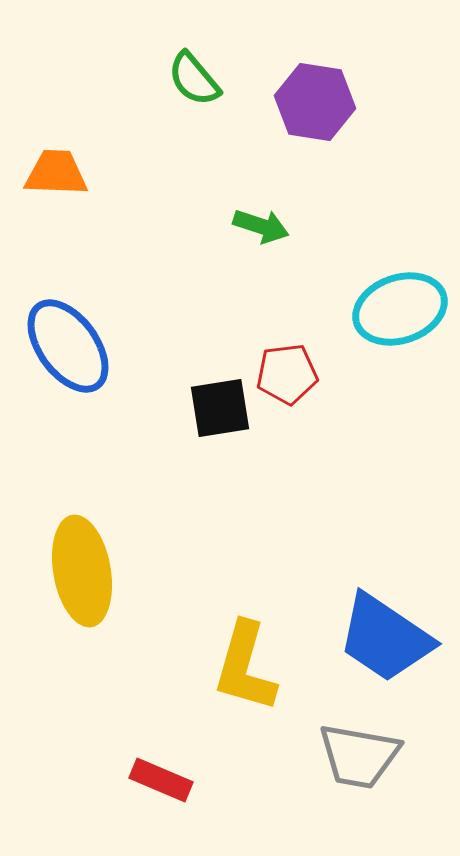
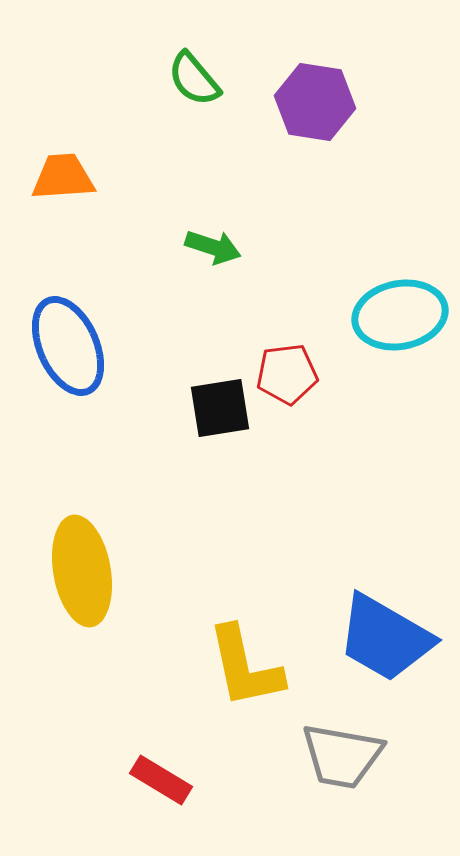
orange trapezoid: moved 7 px right, 4 px down; rotated 6 degrees counterclockwise
green arrow: moved 48 px left, 21 px down
cyan ellipse: moved 6 px down; rotated 8 degrees clockwise
blue ellipse: rotated 12 degrees clockwise
blue trapezoid: rotated 4 degrees counterclockwise
yellow L-shape: rotated 28 degrees counterclockwise
gray trapezoid: moved 17 px left
red rectangle: rotated 8 degrees clockwise
